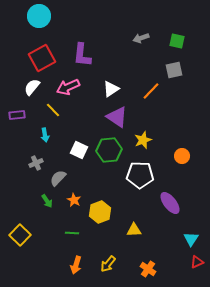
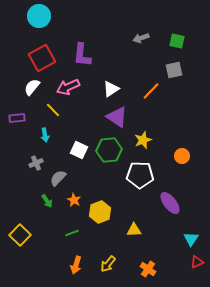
purple rectangle: moved 3 px down
green line: rotated 24 degrees counterclockwise
